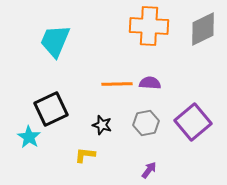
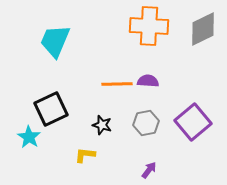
purple semicircle: moved 2 px left, 2 px up
